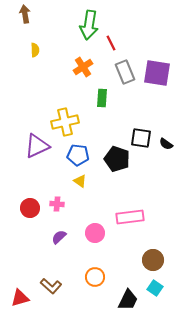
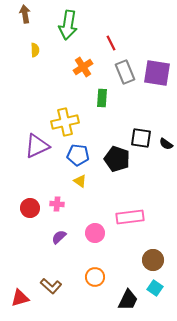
green arrow: moved 21 px left
